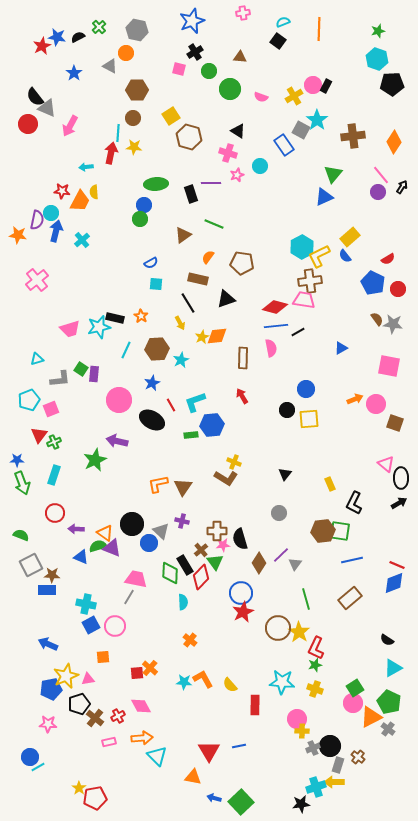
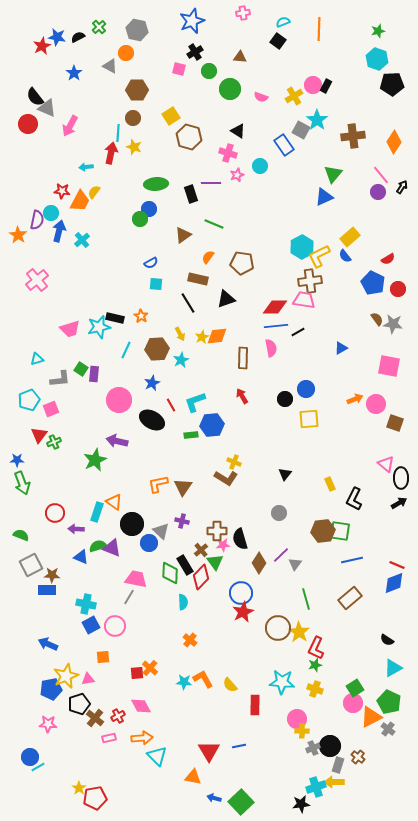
yellow star at (134, 147): rotated 14 degrees clockwise
yellow semicircle at (94, 192): rotated 40 degrees clockwise
blue circle at (144, 205): moved 5 px right, 4 px down
blue arrow at (56, 231): moved 3 px right
orange star at (18, 235): rotated 24 degrees clockwise
red diamond at (275, 307): rotated 15 degrees counterclockwise
yellow arrow at (180, 323): moved 11 px down
black circle at (287, 410): moved 2 px left, 11 px up
cyan rectangle at (54, 475): moved 43 px right, 37 px down
black L-shape at (354, 503): moved 4 px up
orange triangle at (105, 533): moved 9 px right, 31 px up
pink rectangle at (109, 742): moved 4 px up
